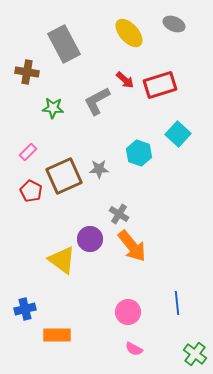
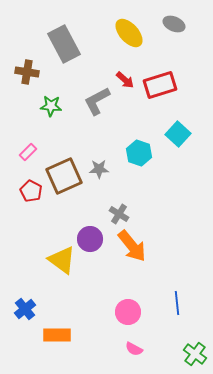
green star: moved 2 px left, 2 px up
blue cross: rotated 25 degrees counterclockwise
